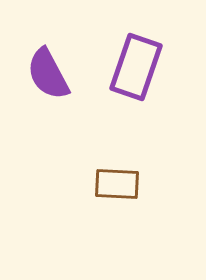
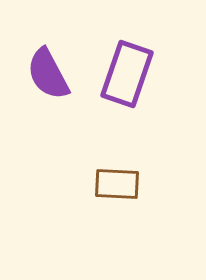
purple rectangle: moved 9 px left, 7 px down
